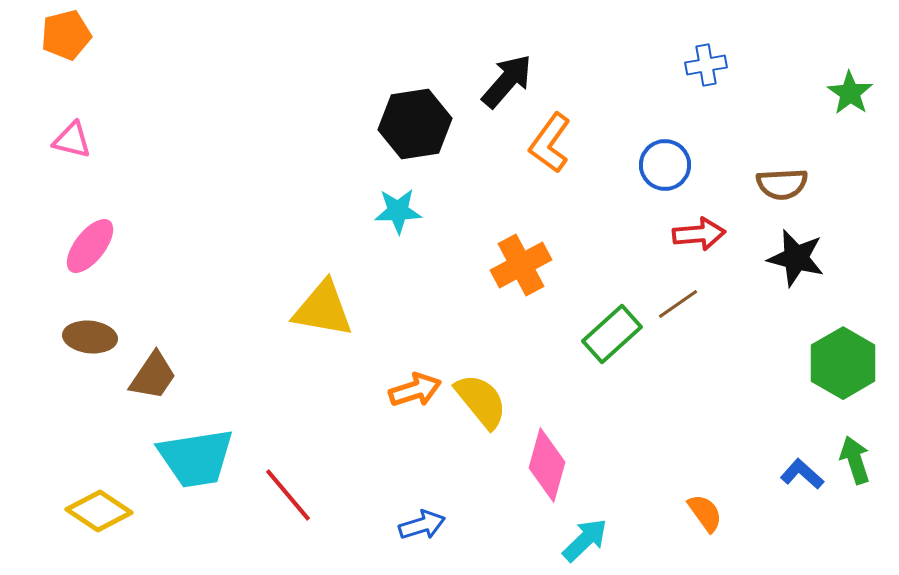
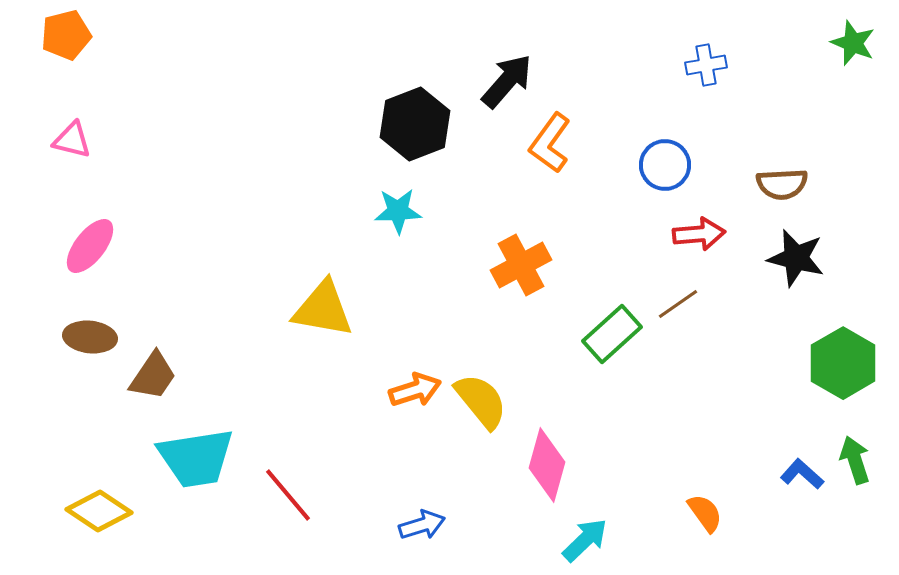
green star: moved 3 px right, 50 px up; rotated 12 degrees counterclockwise
black hexagon: rotated 12 degrees counterclockwise
